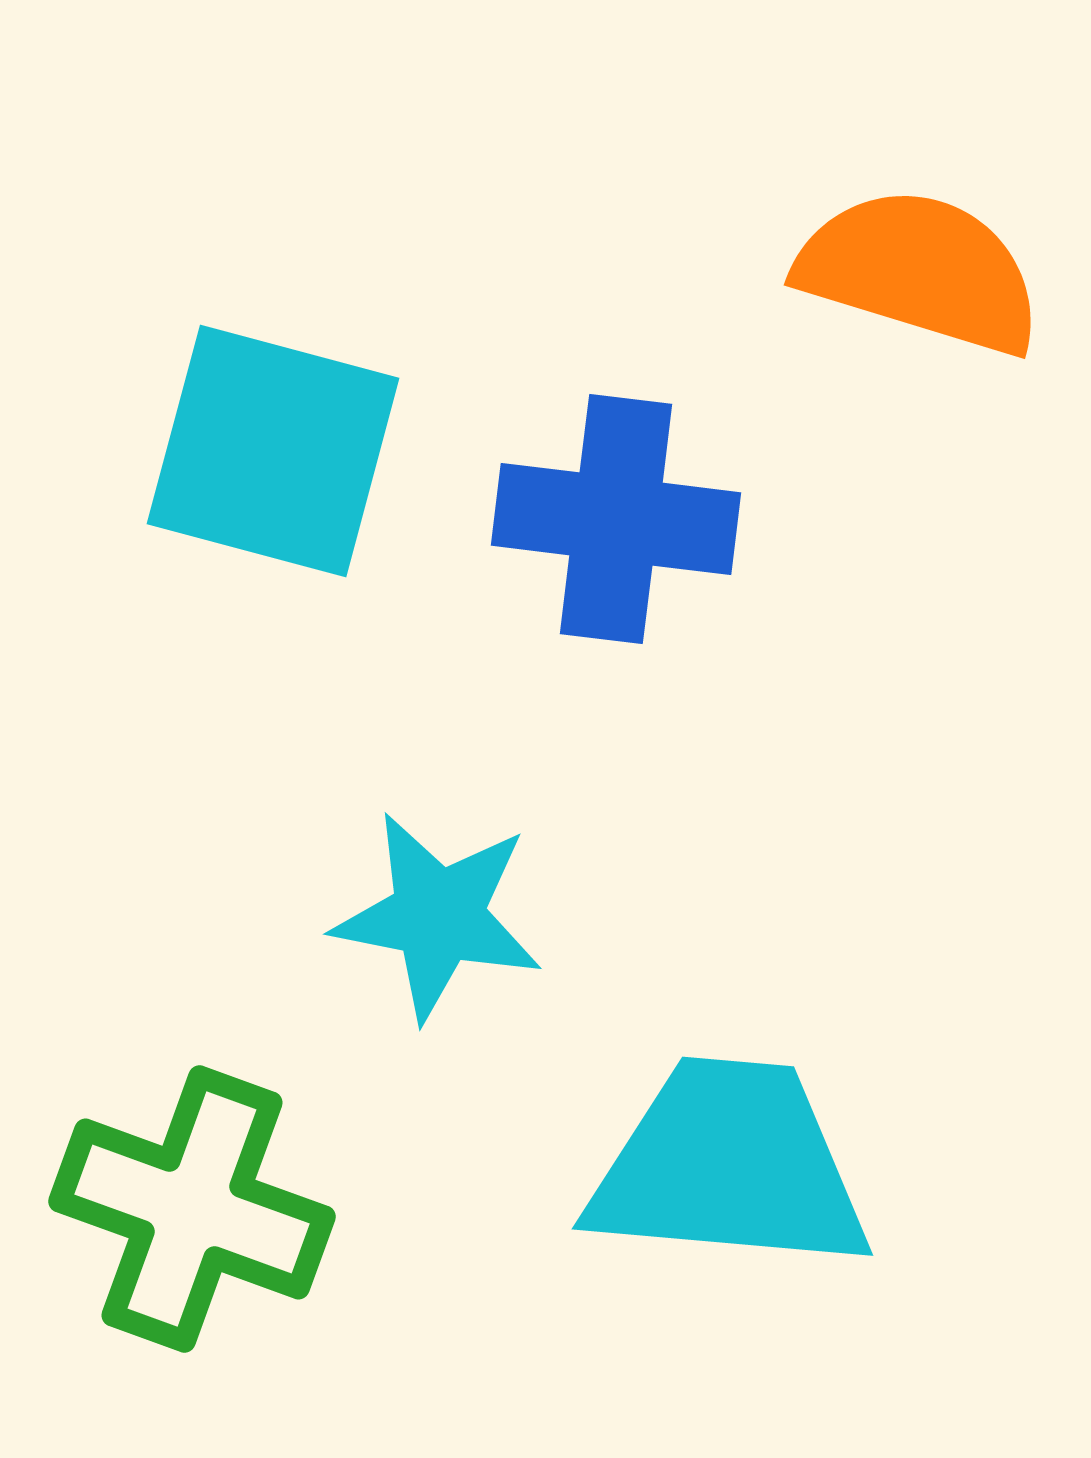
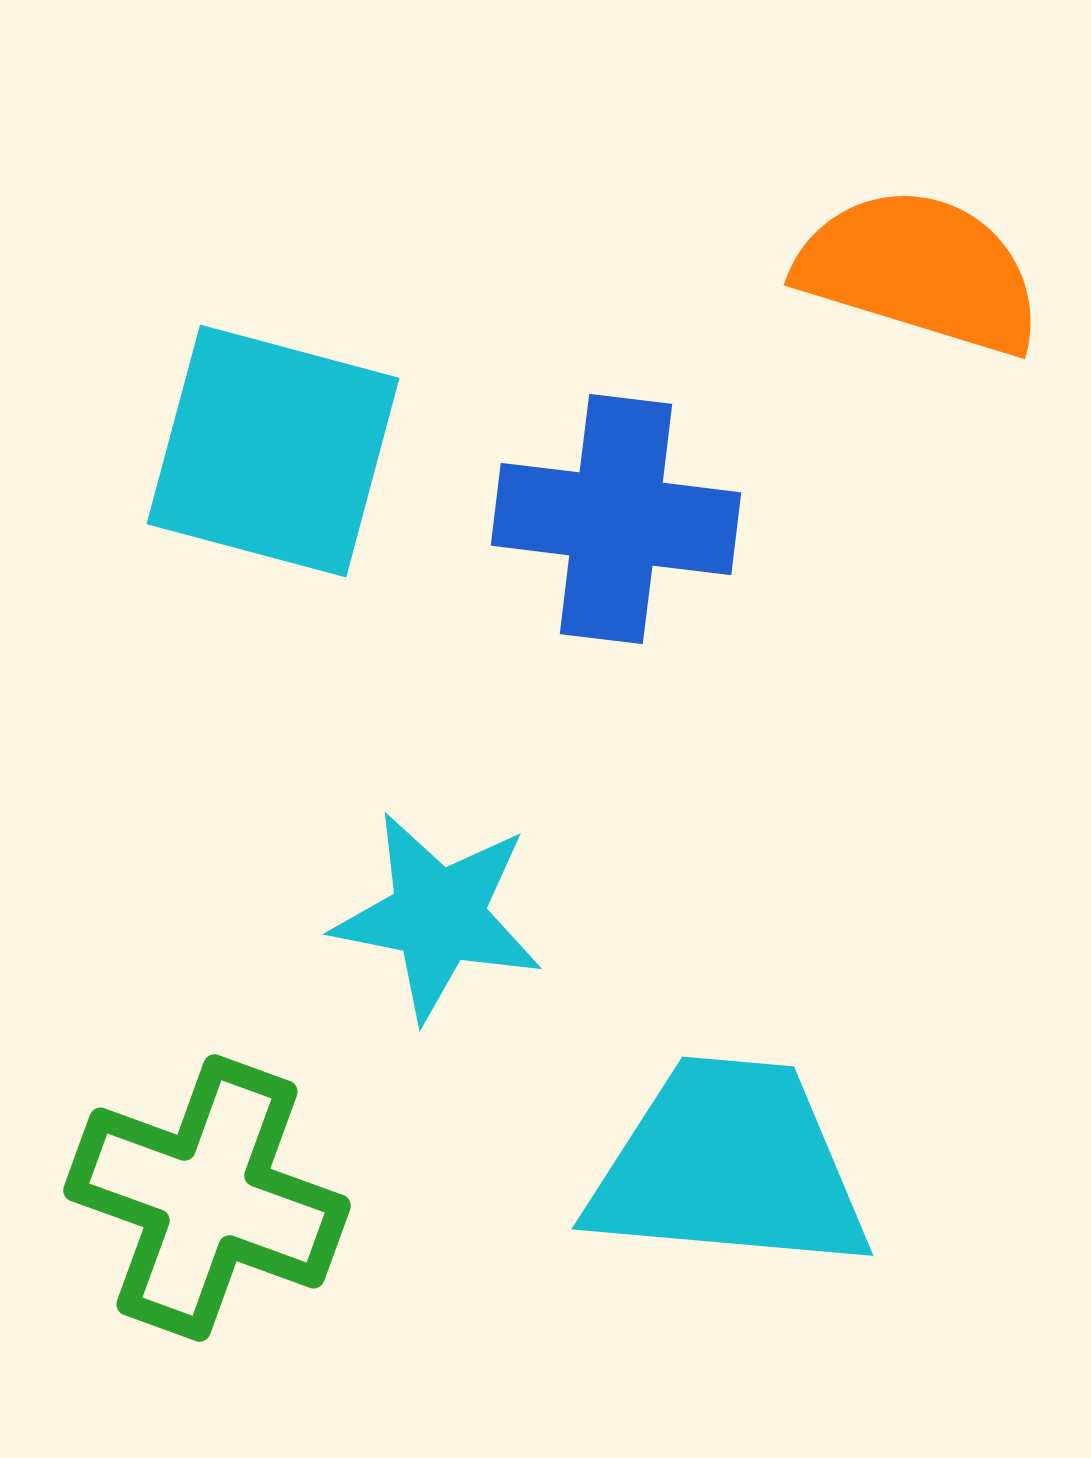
green cross: moved 15 px right, 11 px up
